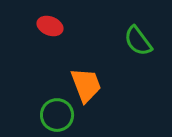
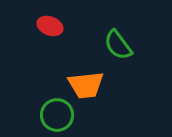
green semicircle: moved 20 px left, 4 px down
orange trapezoid: rotated 105 degrees clockwise
